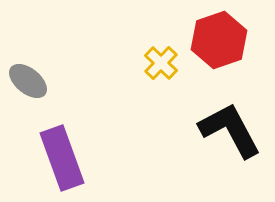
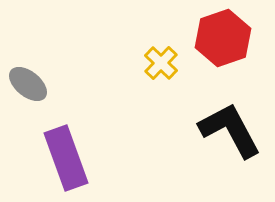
red hexagon: moved 4 px right, 2 px up
gray ellipse: moved 3 px down
purple rectangle: moved 4 px right
